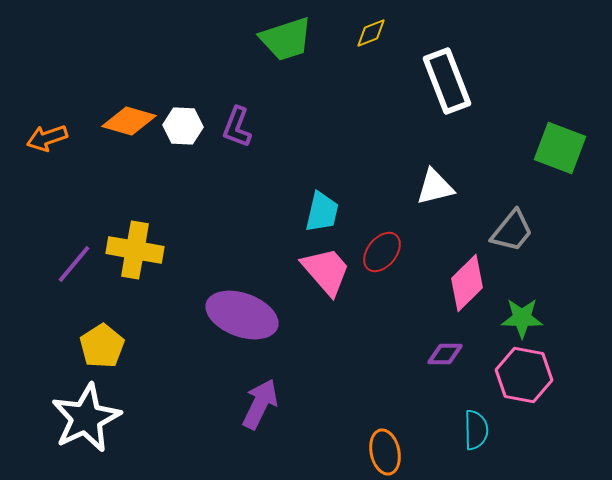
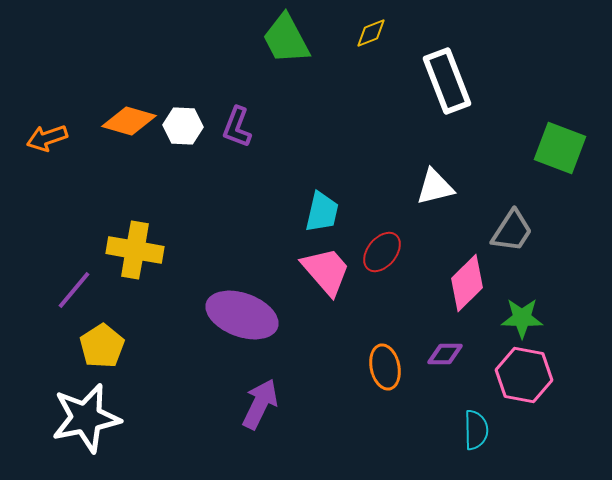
green trapezoid: rotated 80 degrees clockwise
gray trapezoid: rotated 6 degrees counterclockwise
purple line: moved 26 px down
white star: rotated 14 degrees clockwise
orange ellipse: moved 85 px up
